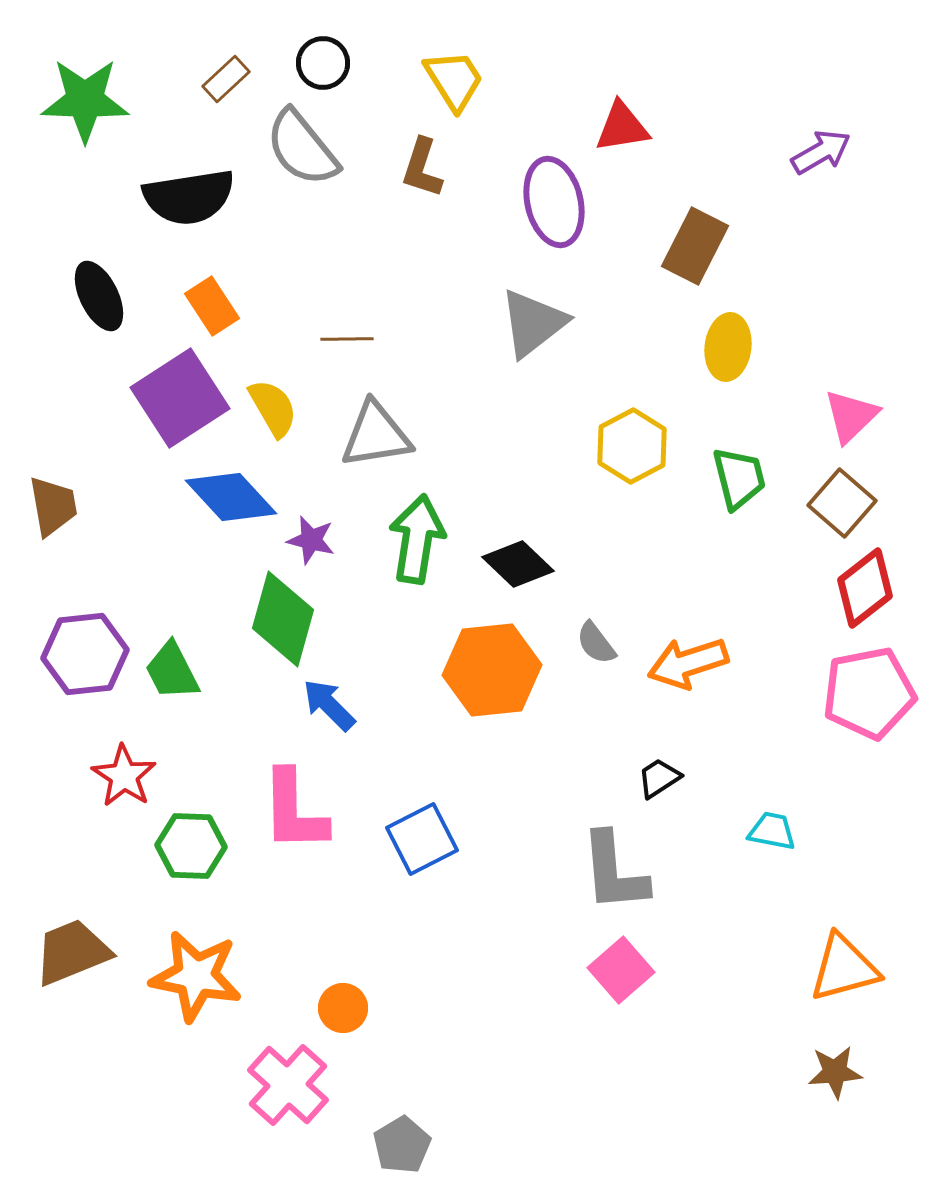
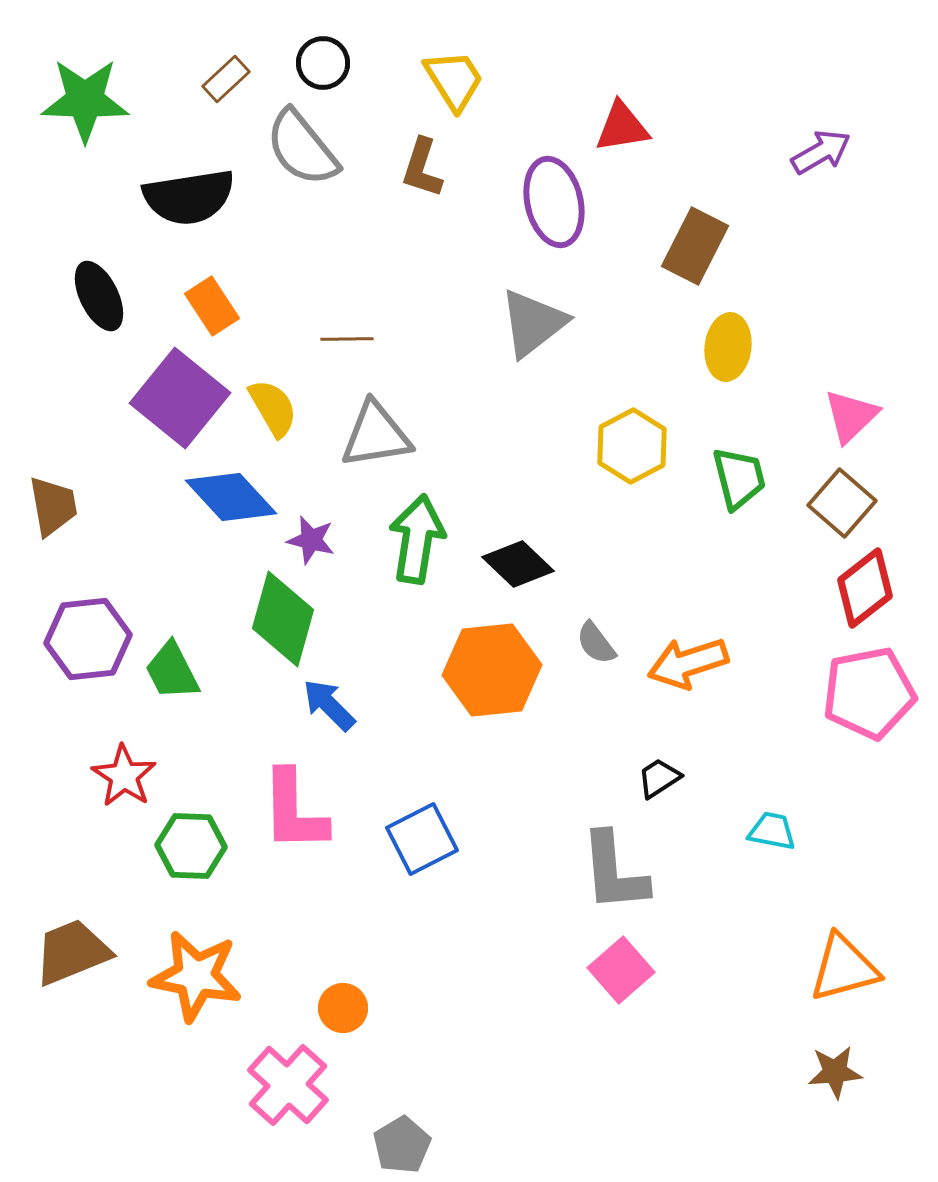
purple square at (180, 398): rotated 18 degrees counterclockwise
purple hexagon at (85, 654): moved 3 px right, 15 px up
